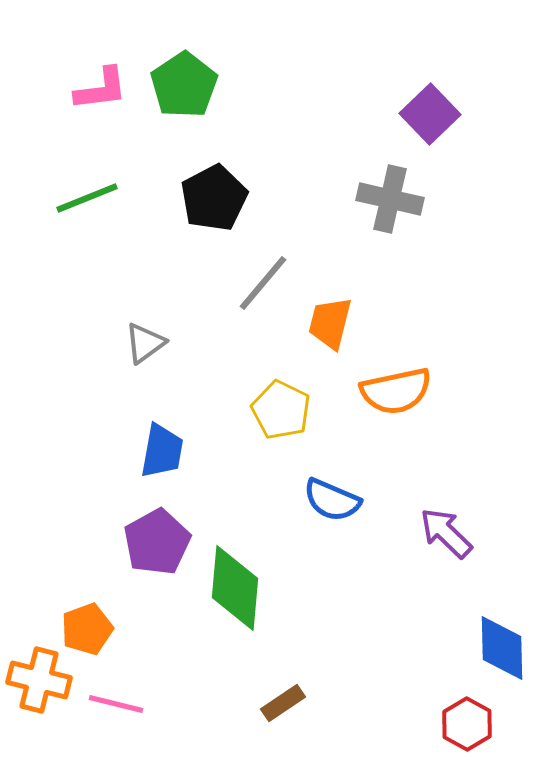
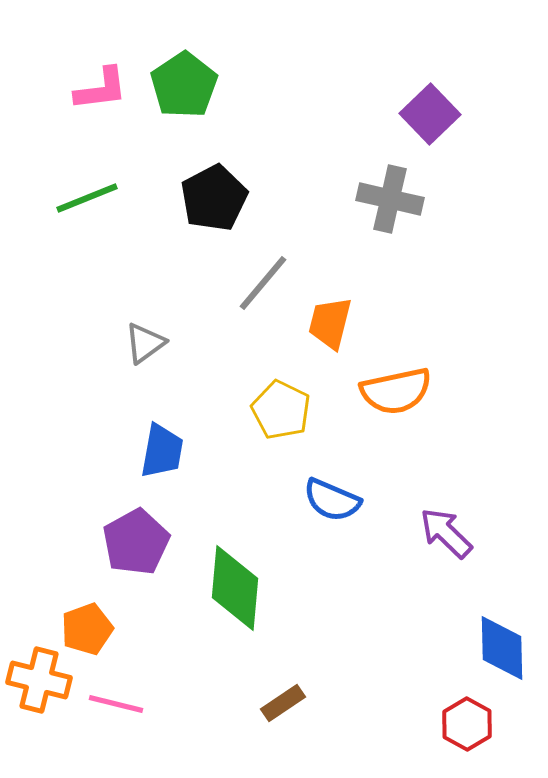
purple pentagon: moved 21 px left
